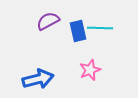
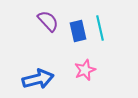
purple semicircle: rotated 75 degrees clockwise
cyan line: rotated 75 degrees clockwise
pink star: moved 5 px left
